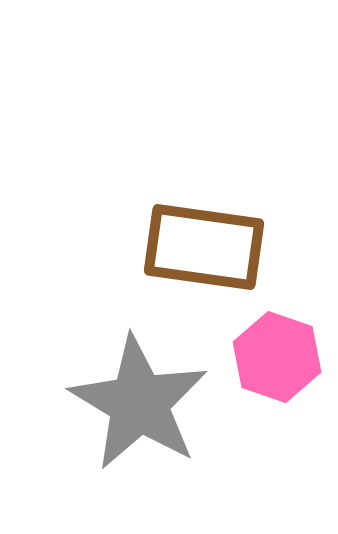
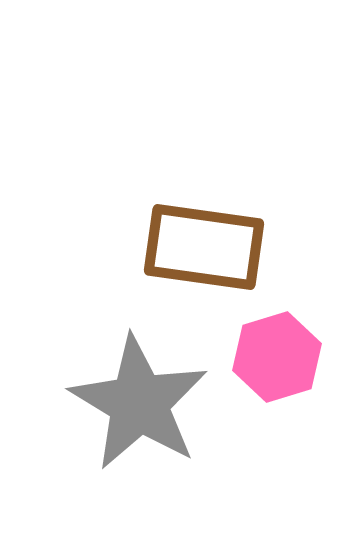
pink hexagon: rotated 24 degrees clockwise
